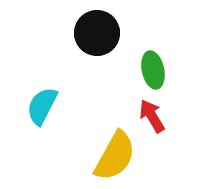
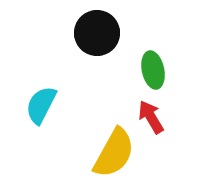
cyan semicircle: moved 1 px left, 1 px up
red arrow: moved 1 px left, 1 px down
yellow semicircle: moved 1 px left, 3 px up
